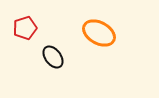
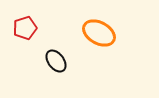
black ellipse: moved 3 px right, 4 px down
